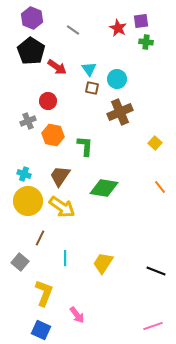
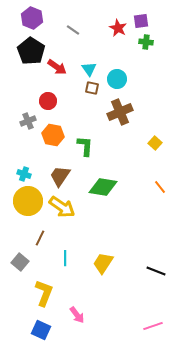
green diamond: moved 1 px left, 1 px up
